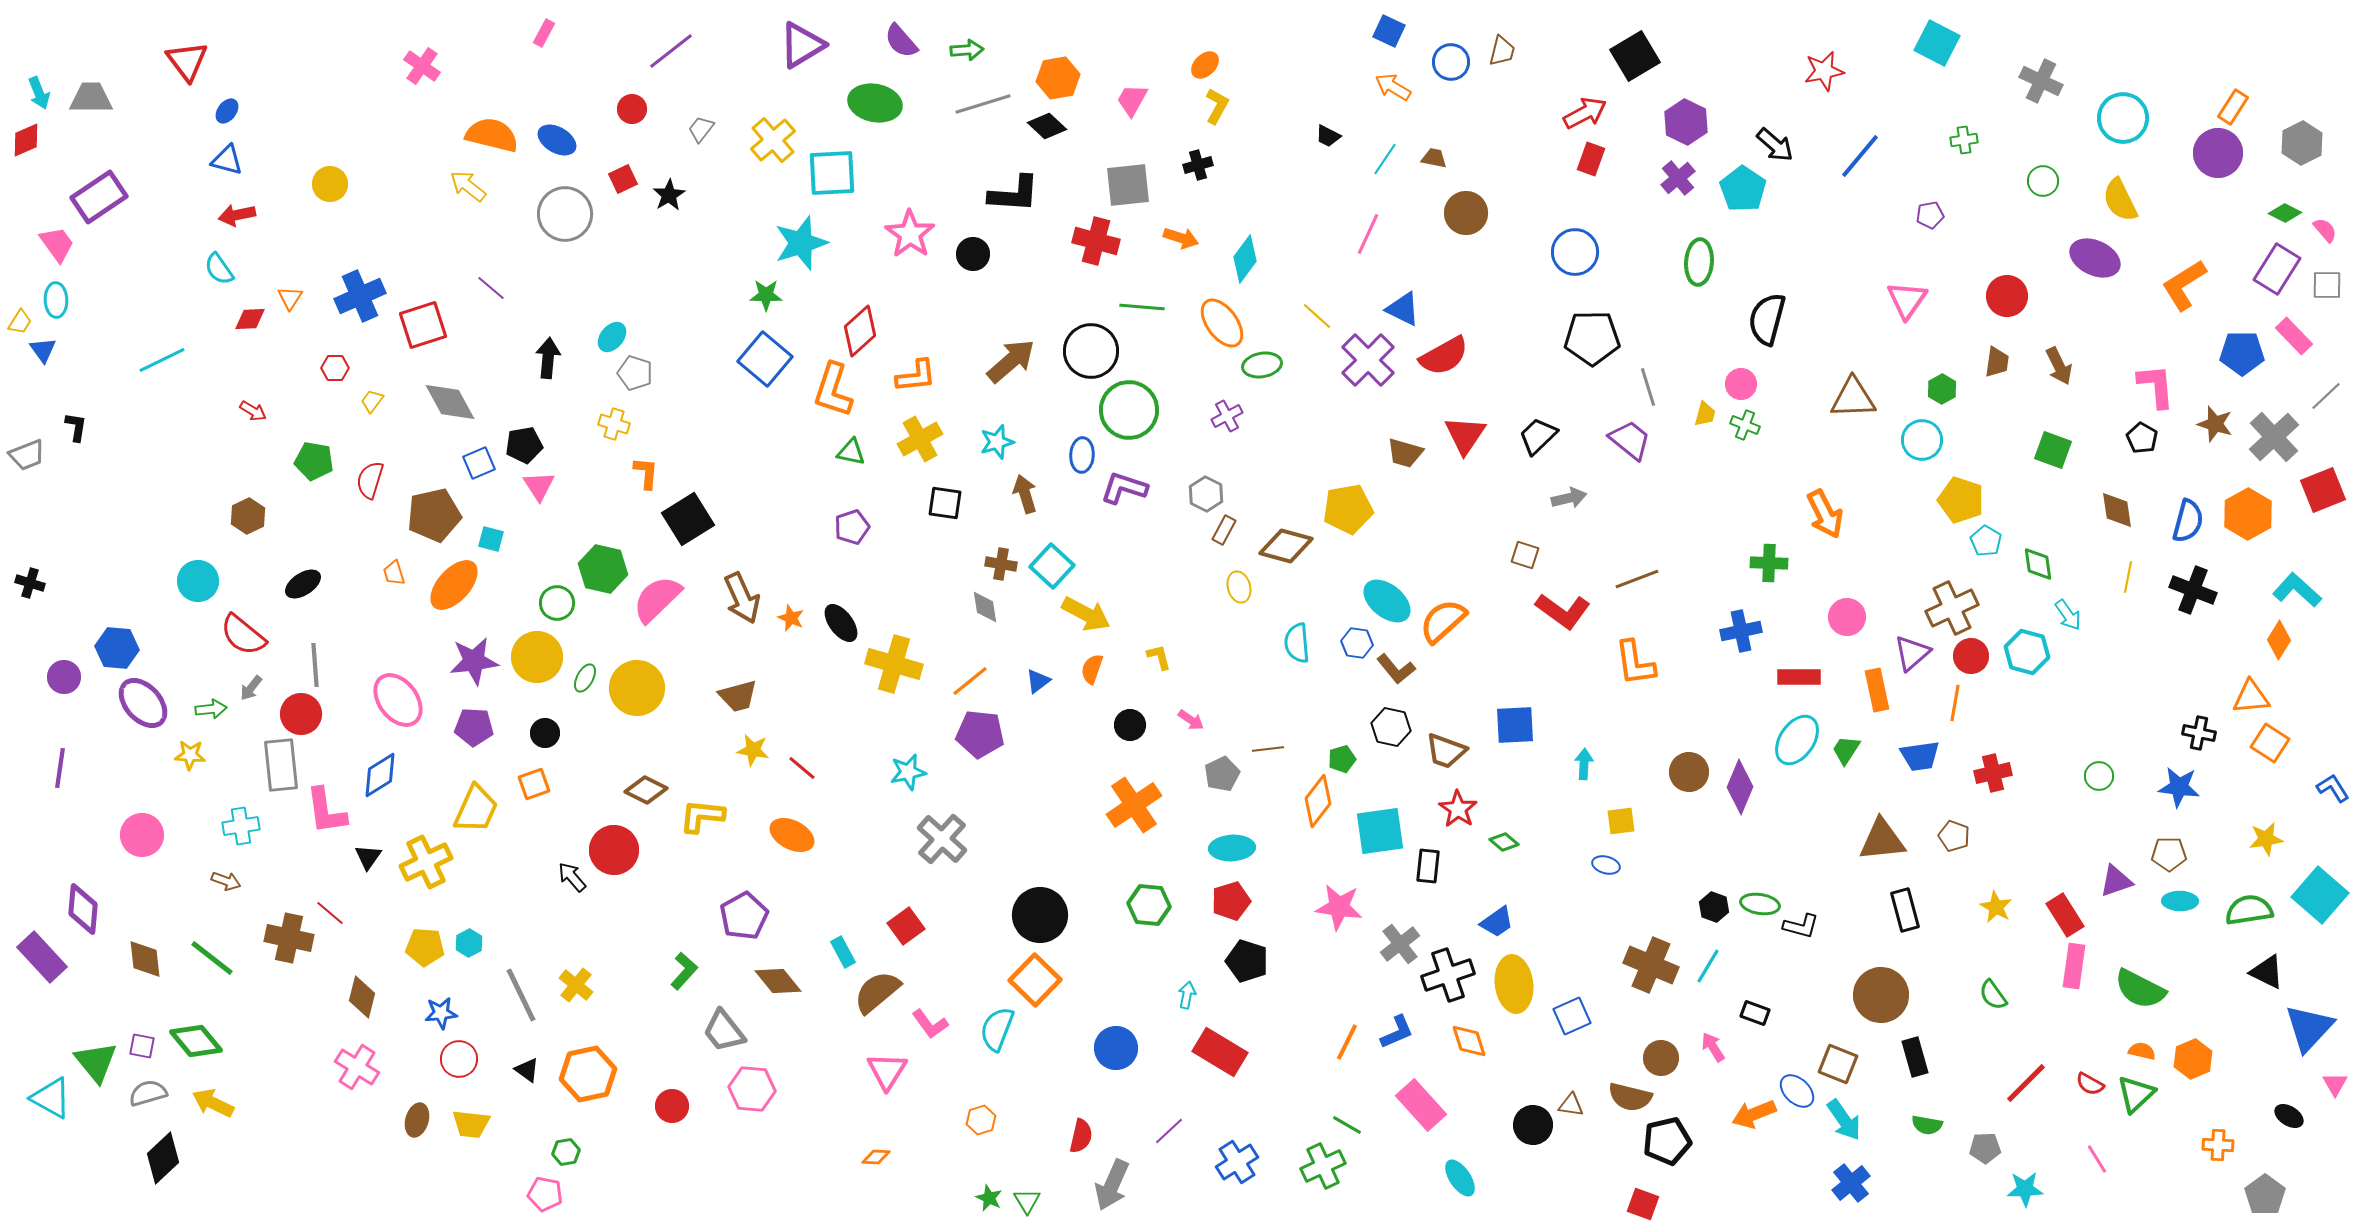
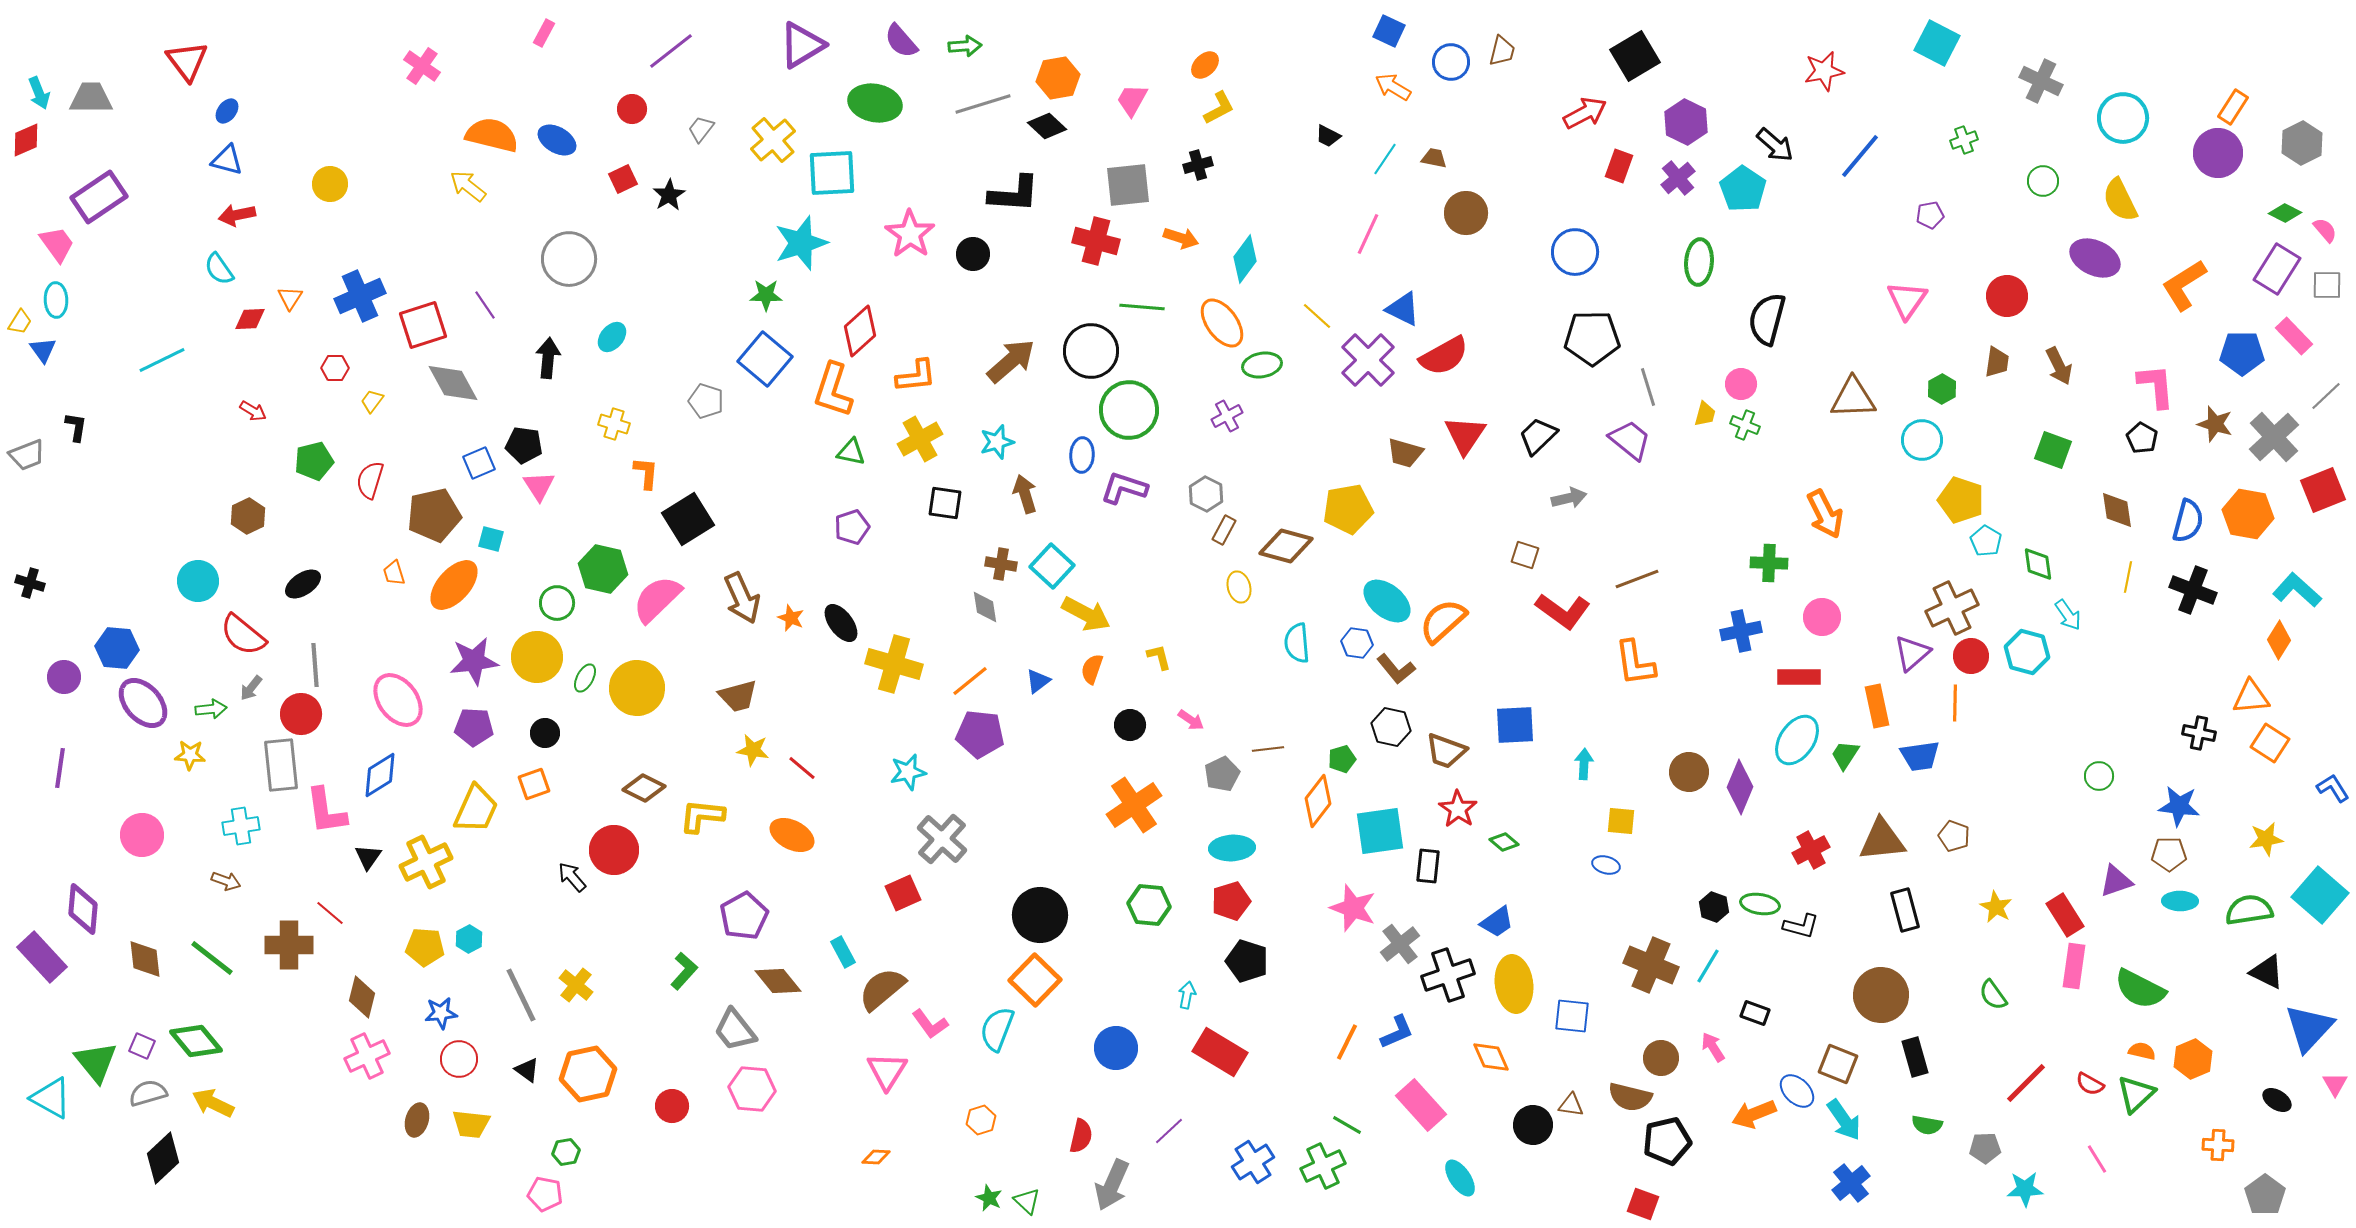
green arrow at (967, 50): moved 2 px left, 4 px up
yellow L-shape at (1217, 106): moved 2 px right, 2 px down; rotated 33 degrees clockwise
green cross at (1964, 140): rotated 12 degrees counterclockwise
red rectangle at (1591, 159): moved 28 px right, 7 px down
gray circle at (565, 214): moved 4 px right, 45 px down
purple line at (491, 288): moved 6 px left, 17 px down; rotated 16 degrees clockwise
gray pentagon at (635, 373): moved 71 px right, 28 px down
gray diamond at (450, 402): moved 3 px right, 19 px up
black pentagon at (524, 445): rotated 18 degrees clockwise
green pentagon at (314, 461): rotated 24 degrees counterclockwise
orange hexagon at (2248, 514): rotated 21 degrees counterclockwise
pink circle at (1847, 617): moved 25 px left
orange rectangle at (1877, 690): moved 16 px down
orange line at (1955, 703): rotated 9 degrees counterclockwise
green trapezoid at (1846, 750): moved 1 px left, 5 px down
red cross at (1993, 773): moved 182 px left, 77 px down; rotated 15 degrees counterclockwise
blue star at (2179, 787): moved 19 px down
brown diamond at (646, 790): moved 2 px left, 2 px up
yellow square at (1621, 821): rotated 12 degrees clockwise
pink star at (1339, 907): moved 14 px right, 1 px down; rotated 12 degrees clockwise
red square at (906, 926): moved 3 px left, 33 px up; rotated 12 degrees clockwise
brown cross at (289, 938): moved 7 px down; rotated 12 degrees counterclockwise
cyan hexagon at (469, 943): moved 4 px up
brown semicircle at (877, 992): moved 5 px right, 3 px up
blue square at (1572, 1016): rotated 30 degrees clockwise
gray trapezoid at (724, 1031): moved 11 px right, 1 px up
orange diamond at (1469, 1041): moved 22 px right, 16 px down; rotated 6 degrees counterclockwise
purple square at (142, 1046): rotated 12 degrees clockwise
pink cross at (357, 1067): moved 10 px right, 11 px up; rotated 33 degrees clockwise
black ellipse at (2289, 1116): moved 12 px left, 16 px up
blue cross at (1237, 1162): moved 16 px right
green triangle at (1027, 1201): rotated 16 degrees counterclockwise
